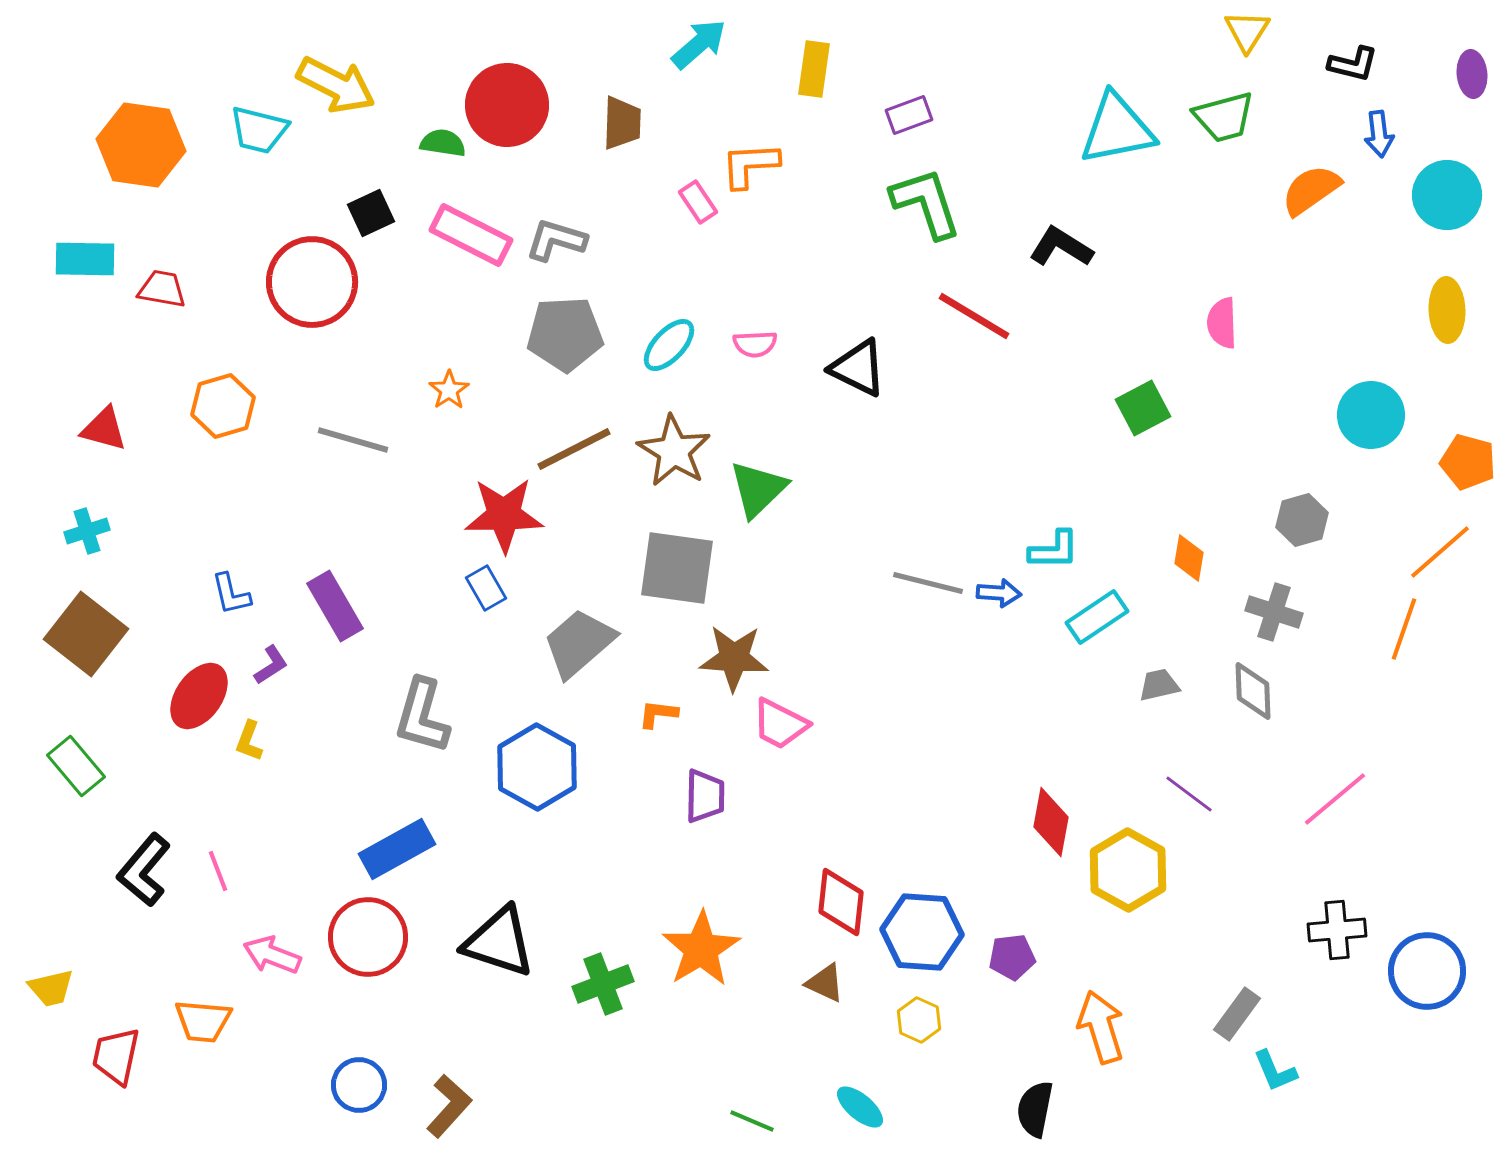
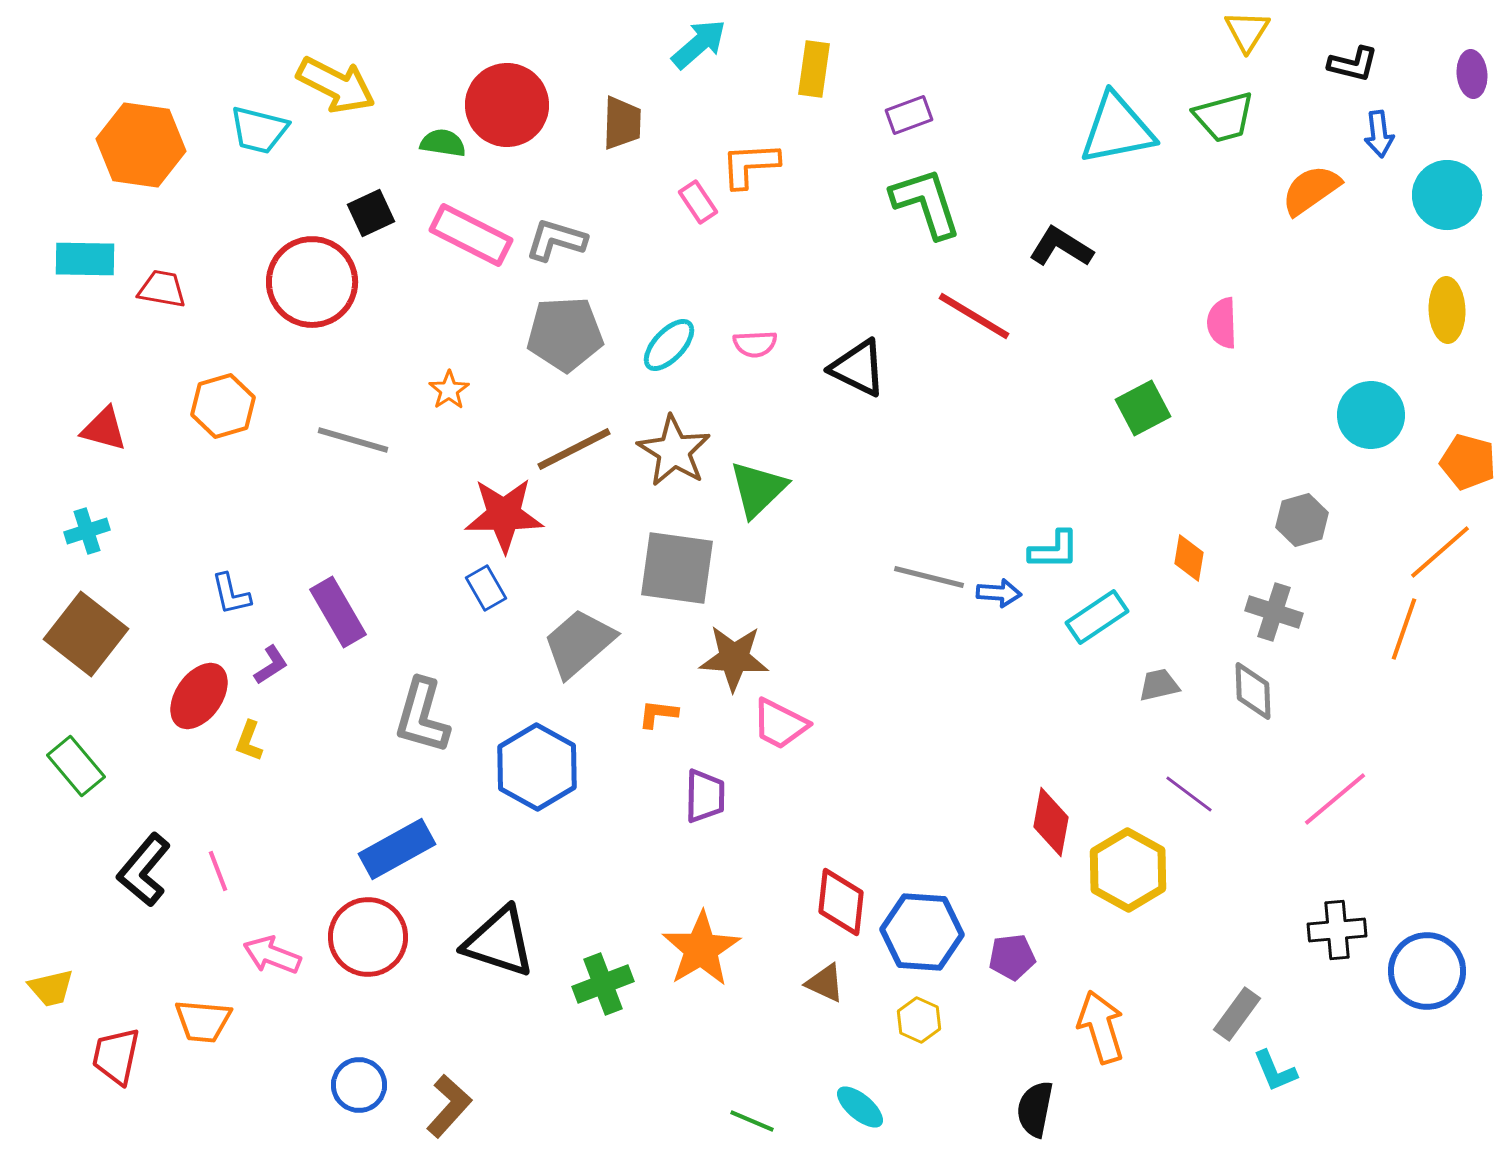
gray line at (928, 583): moved 1 px right, 6 px up
purple rectangle at (335, 606): moved 3 px right, 6 px down
